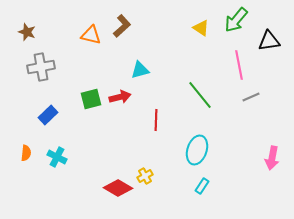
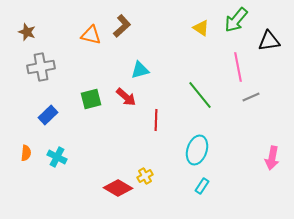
pink line: moved 1 px left, 2 px down
red arrow: moved 6 px right; rotated 55 degrees clockwise
